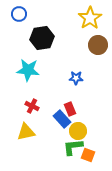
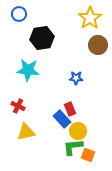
red cross: moved 14 px left
